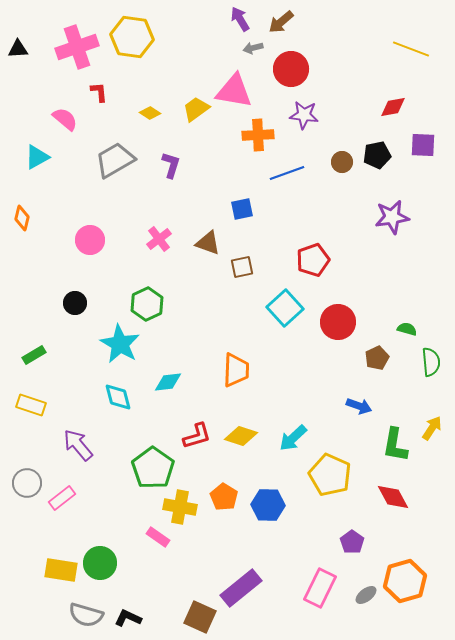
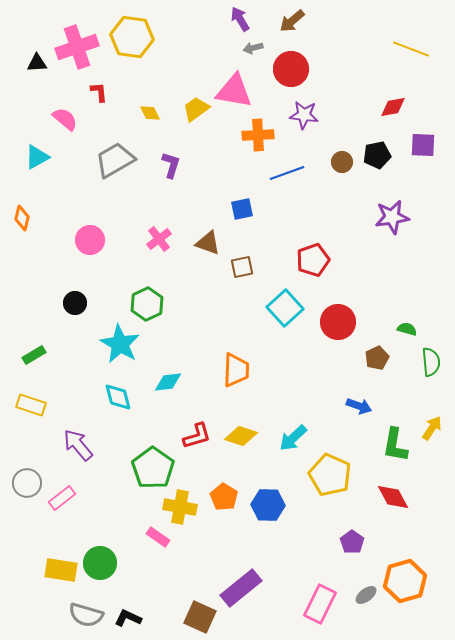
brown arrow at (281, 22): moved 11 px right, 1 px up
black triangle at (18, 49): moved 19 px right, 14 px down
yellow diamond at (150, 113): rotated 30 degrees clockwise
pink rectangle at (320, 588): moved 16 px down
